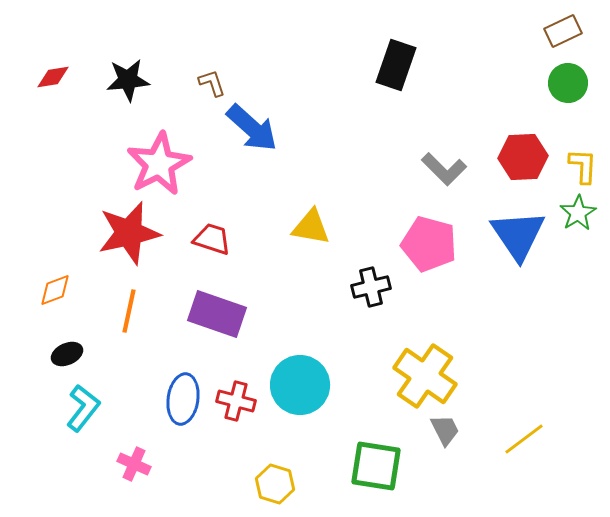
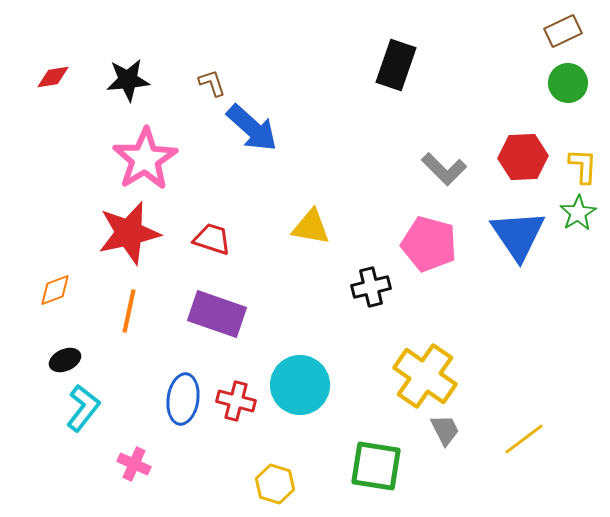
pink star: moved 14 px left, 5 px up; rotated 4 degrees counterclockwise
black ellipse: moved 2 px left, 6 px down
